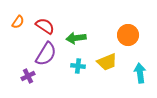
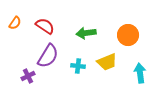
orange semicircle: moved 3 px left, 1 px down
green arrow: moved 10 px right, 5 px up
purple semicircle: moved 2 px right, 2 px down
